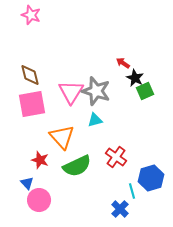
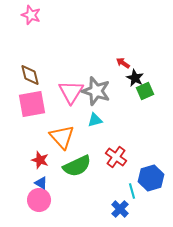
blue triangle: moved 14 px right; rotated 16 degrees counterclockwise
